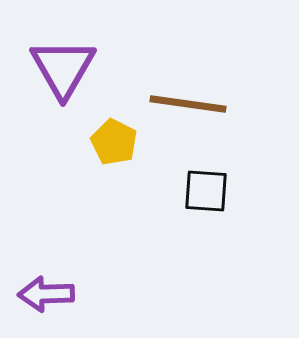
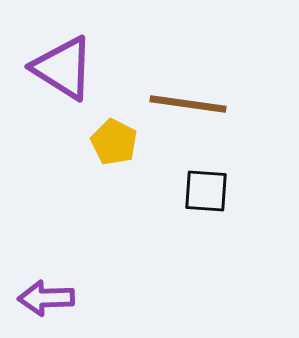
purple triangle: rotated 28 degrees counterclockwise
purple arrow: moved 4 px down
